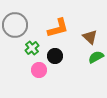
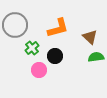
green semicircle: rotated 21 degrees clockwise
